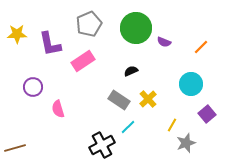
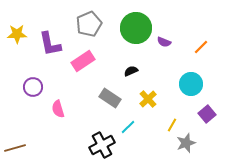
gray rectangle: moved 9 px left, 2 px up
